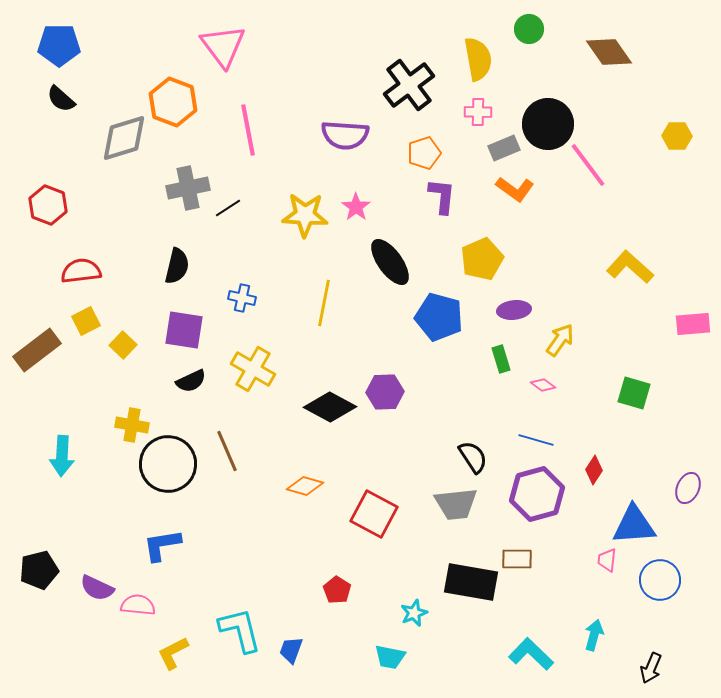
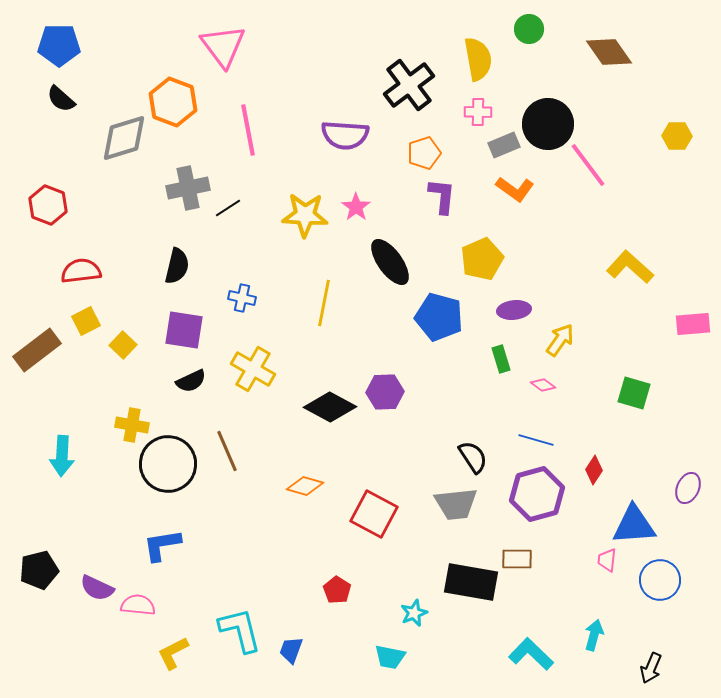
gray rectangle at (504, 148): moved 3 px up
